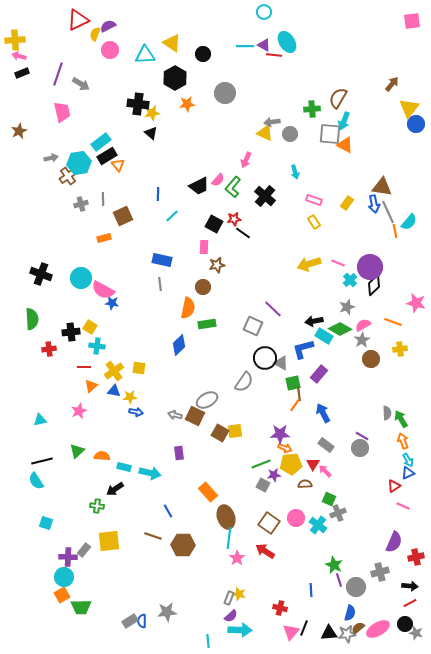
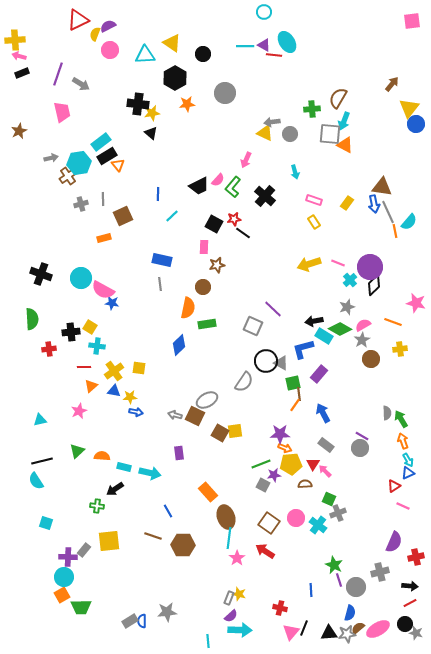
black circle at (265, 358): moved 1 px right, 3 px down
